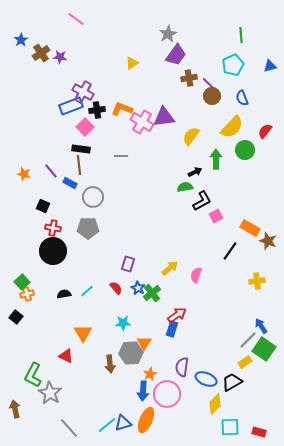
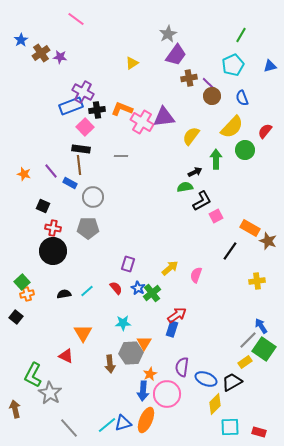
green line at (241, 35): rotated 35 degrees clockwise
